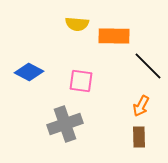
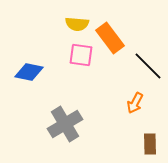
orange rectangle: moved 4 px left, 2 px down; rotated 52 degrees clockwise
blue diamond: rotated 16 degrees counterclockwise
pink square: moved 26 px up
orange arrow: moved 6 px left, 3 px up
gray cross: rotated 12 degrees counterclockwise
brown rectangle: moved 11 px right, 7 px down
